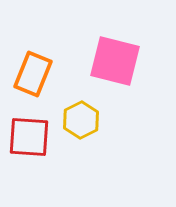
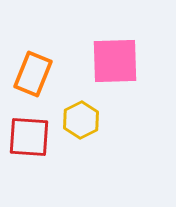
pink square: rotated 16 degrees counterclockwise
